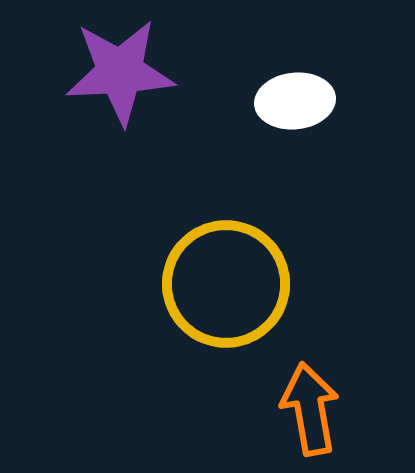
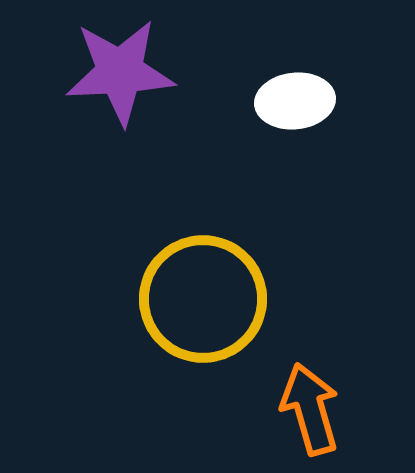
yellow circle: moved 23 px left, 15 px down
orange arrow: rotated 6 degrees counterclockwise
